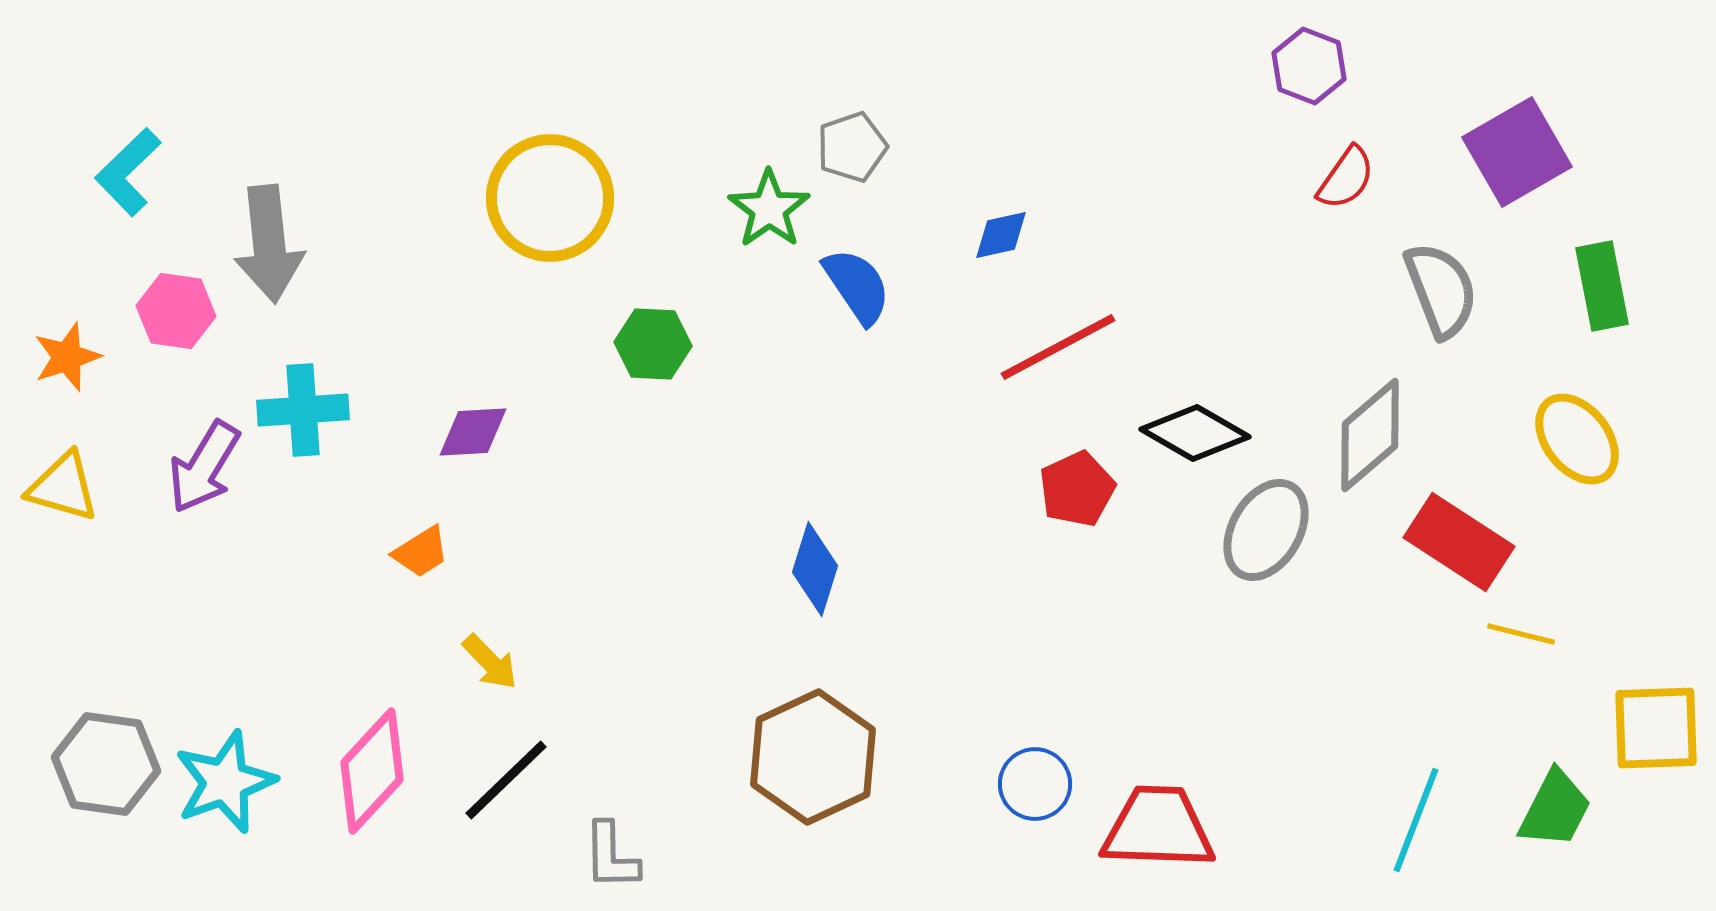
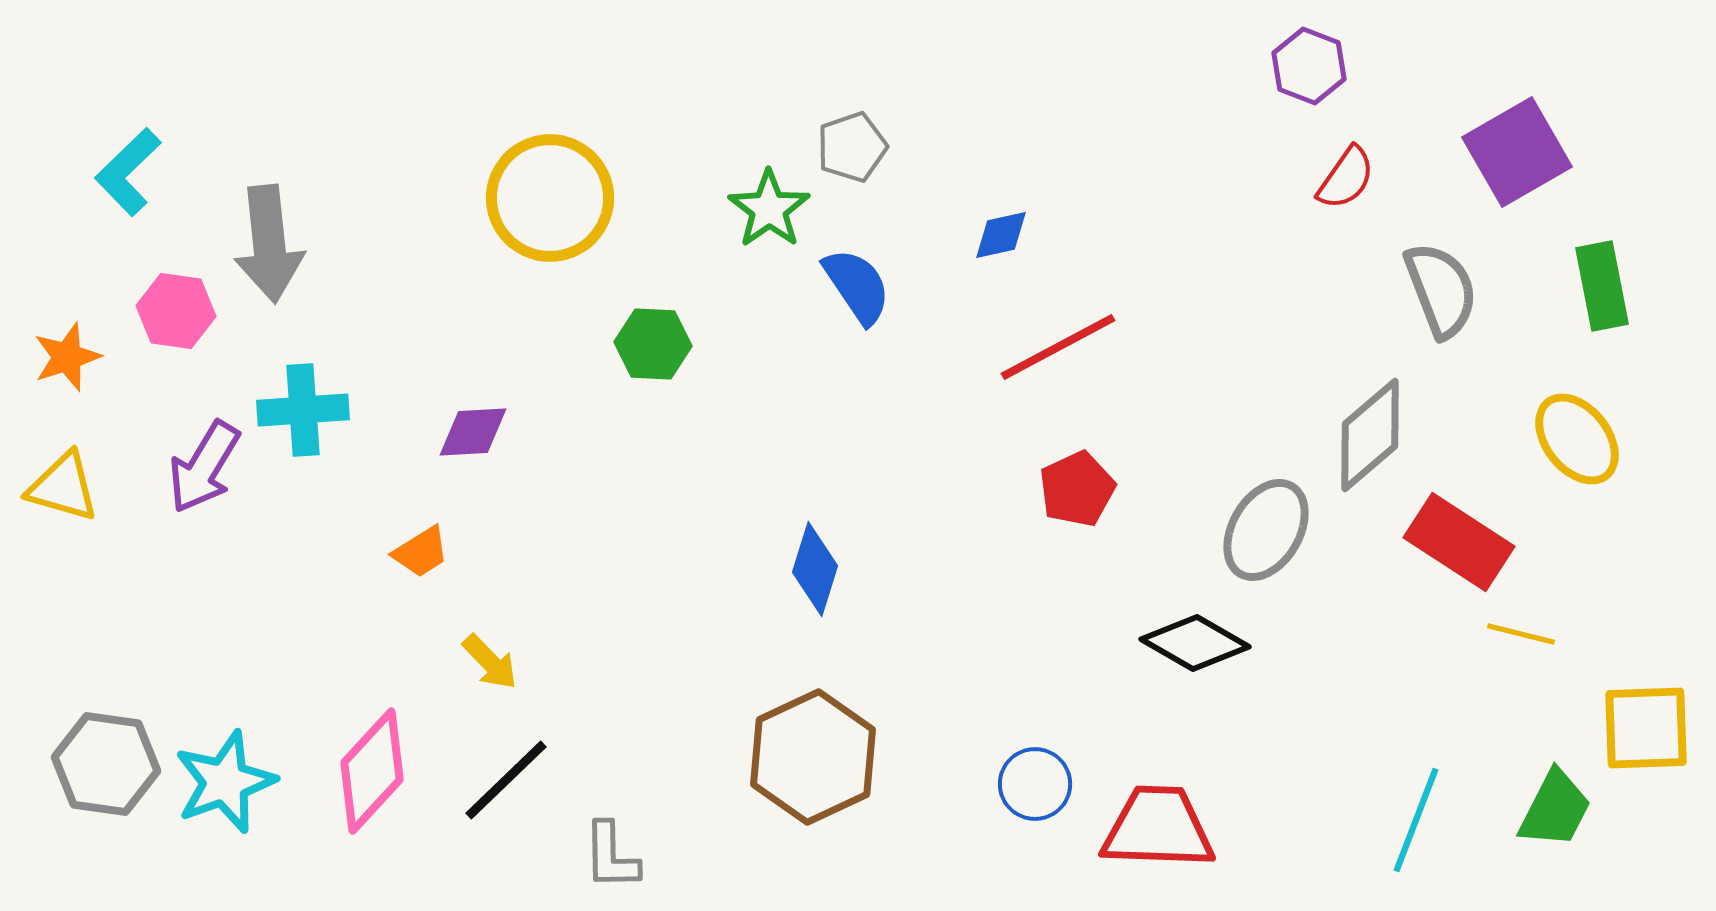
black diamond at (1195, 433): moved 210 px down
yellow square at (1656, 728): moved 10 px left
